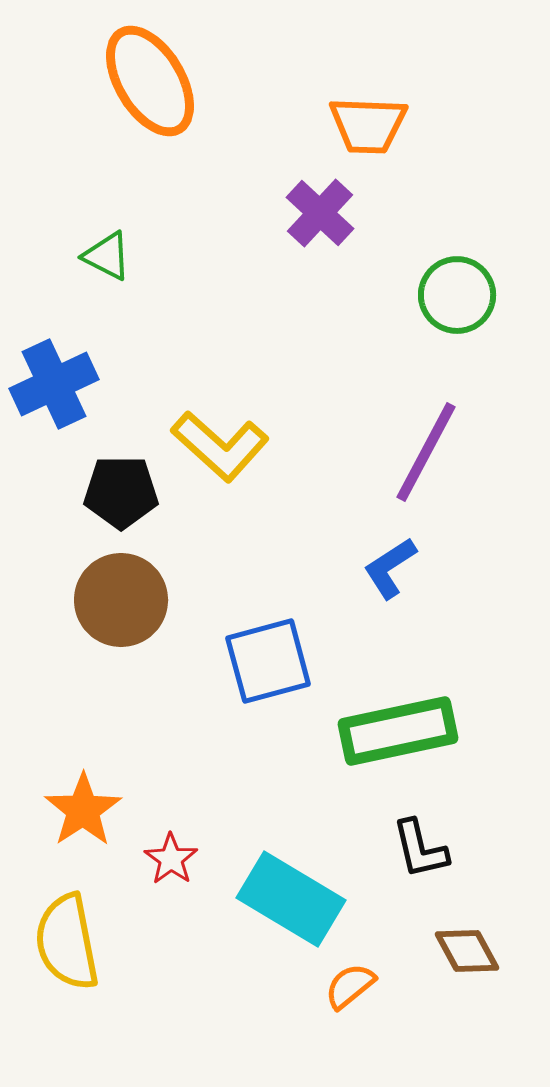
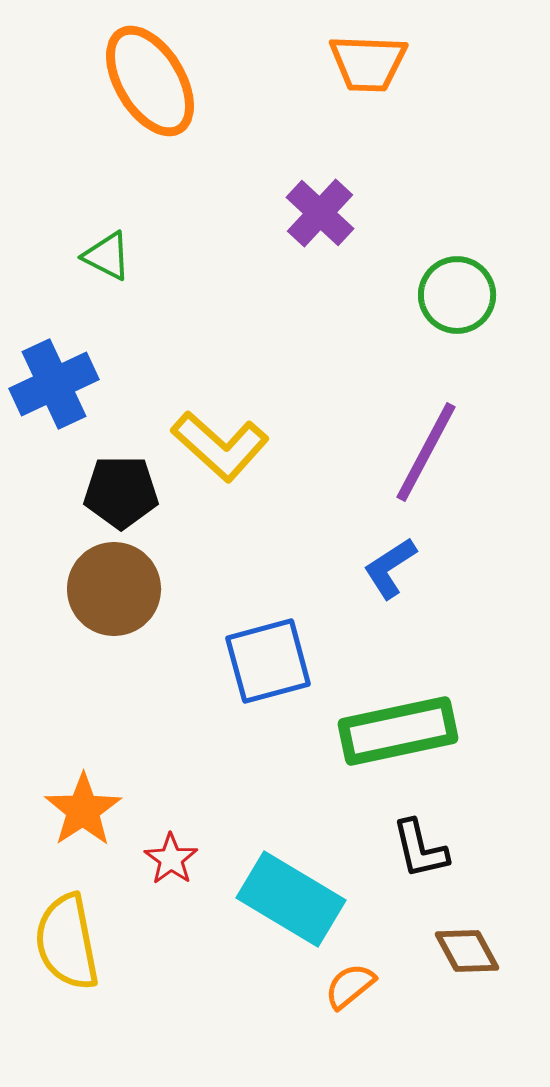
orange trapezoid: moved 62 px up
brown circle: moved 7 px left, 11 px up
